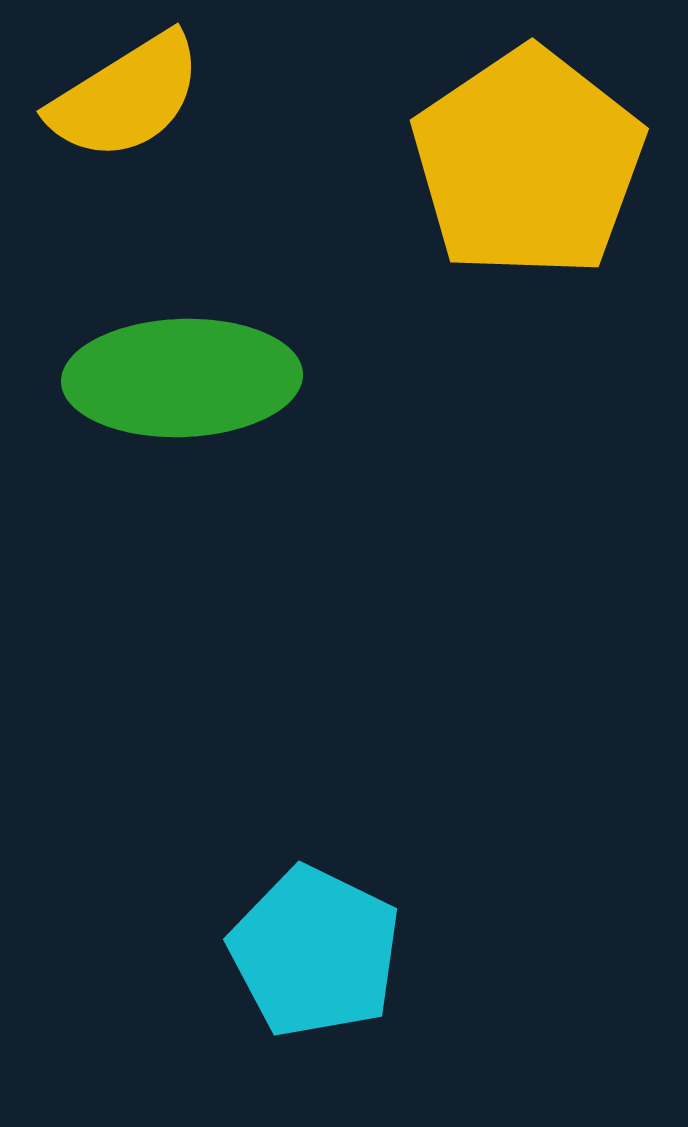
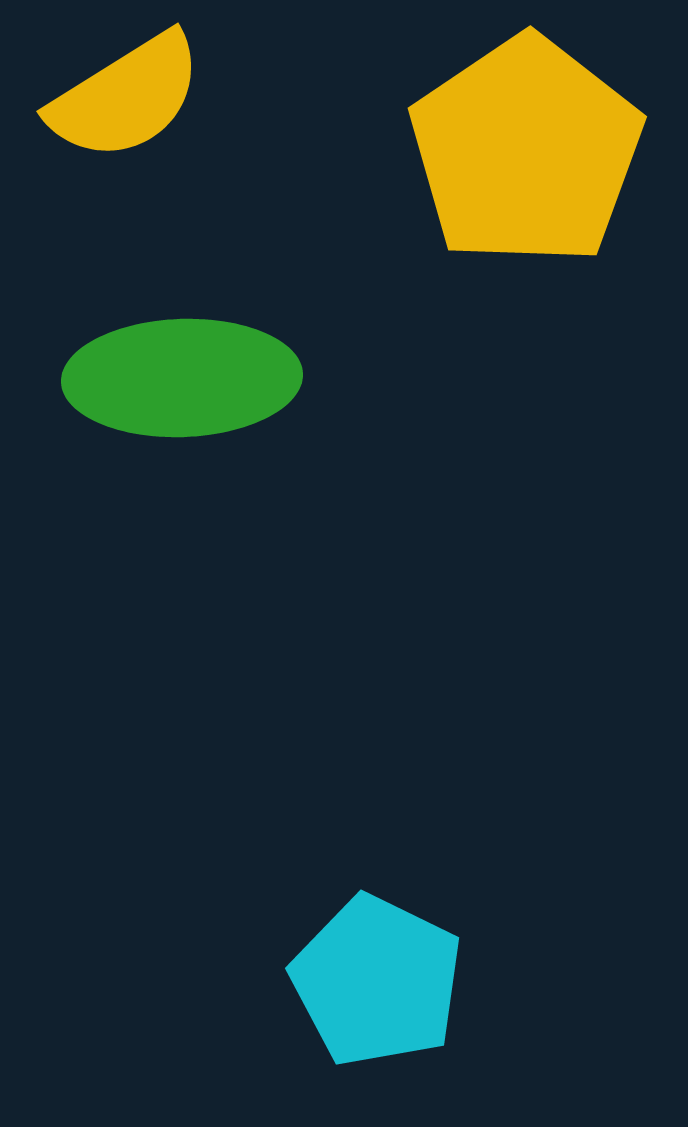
yellow pentagon: moved 2 px left, 12 px up
cyan pentagon: moved 62 px right, 29 px down
